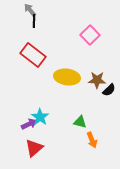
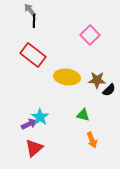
green triangle: moved 3 px right, 7 px up
